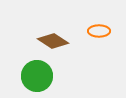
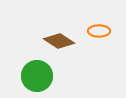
brown diamond: moved 6 px right
